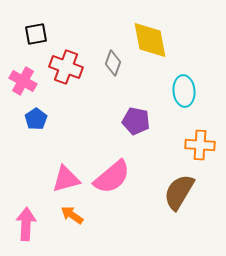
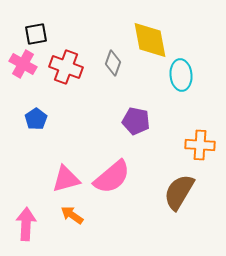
pink cross: moved 17 px up
cyan ellipse: moved 3 px left, 16 px up
